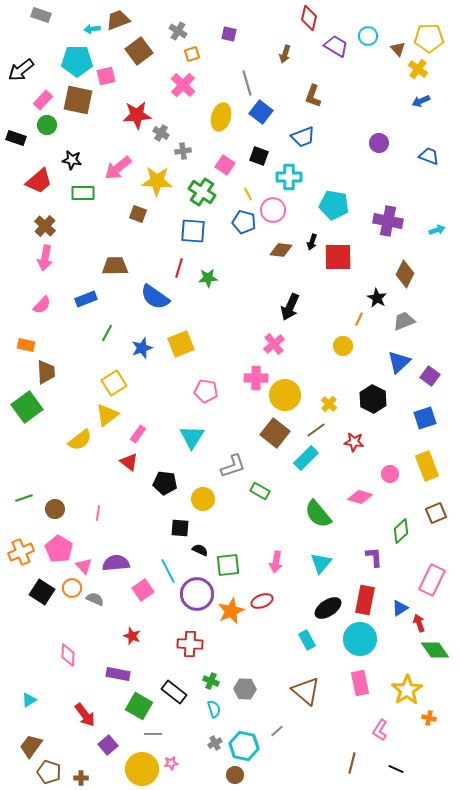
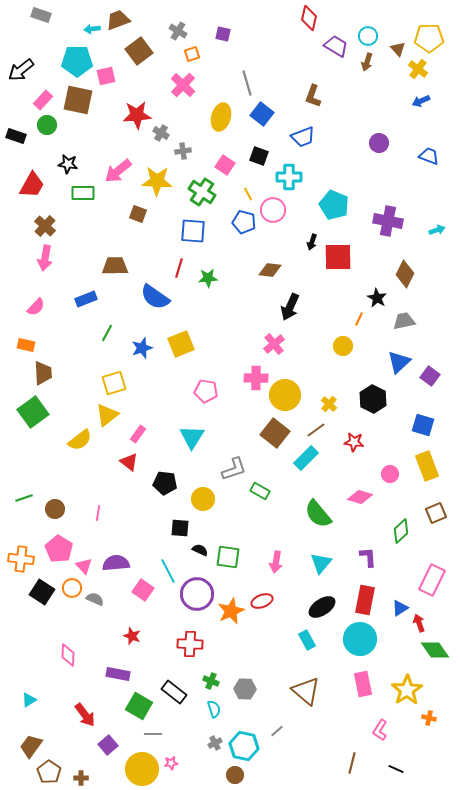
purple square at (229, 34): moved 6 px left
brown arrow at (285, 54): moved 82 px right, 8 px down
blue square at (261, 112): moved 1 px right, 2 px down
black rectangle at (16, 138): moved 2 px up
black star at (72, 160): moved 4 px left, 4 px down
pink arrow at (118, 168): moved 3 px down
red trapezoid at (39, 181): moved 7 px left, 4 px down; rotated 20 degrees counterclockwise
cyan pentagon at (334, 205): rotated 12 degrees clockwise
brown diamond at (281, 250): moved 11 px left, 20 px down
pink semicircle at (42, 305): moved 6 px left, 2 px down
gray trapezoid at (404, 321): rotated 10 degrees clockwise
brown trapezoid at (46, 372): moved 3 px left, 1 px down
yellow square at (114, 383): rotated 15 degrees clockwise
green square at (27, 407): moved 6 px right, 5 px down
blue square at (425, 418): moved 2 px left, 7 px down; rotated 35 degrees clockwise
gray L-shape at (233, 466): moved 1 px right, 3 px down
orange cross at (21, 552): moved 7 px down; rotated 30 degrees clockwise
purple L-shape at (374, 557): moved 6 px left
green square at (228, 565): moved 8 px up; rotated 15 degrees clockwise
pink square at (143, 590): rotated 20 degrees counterclockwise
black ellipse at (328, 608): moved 6 px left, 1 px up
pink rectangle at (360, 683): moved 3 px right, 1 px down
brown pentagon at (49, 772): rotated 15 degrees clockwise
